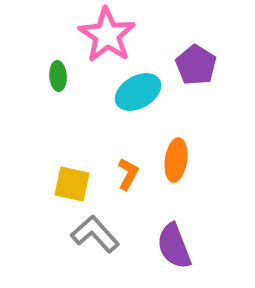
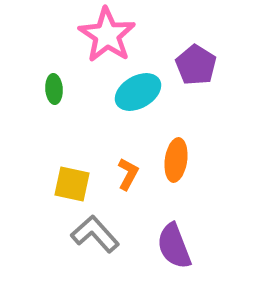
green ellipse: moved 4 px left, 13 px down
